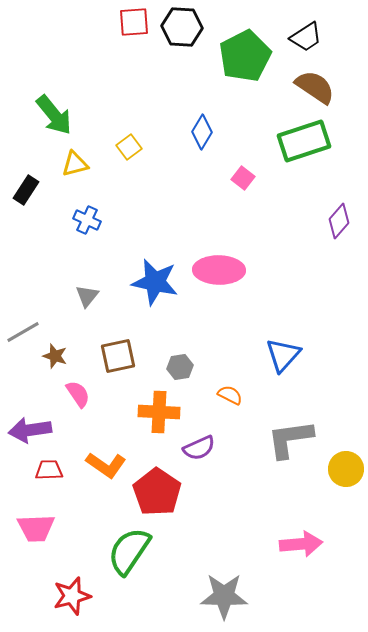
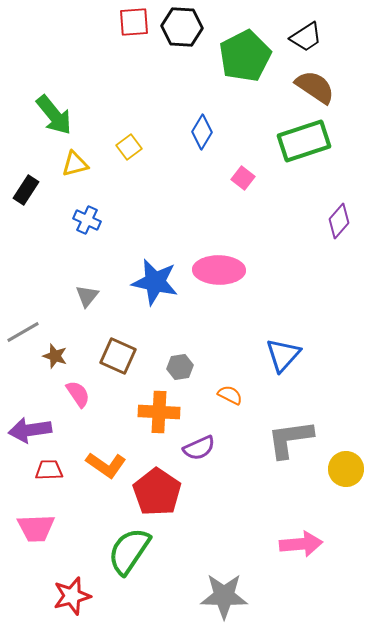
brown square: rotated 36 degrees clockwise
